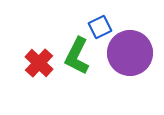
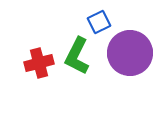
blue square: moved 1 px left, 5 px up
red cross: rotated 32 degrees clockwise
